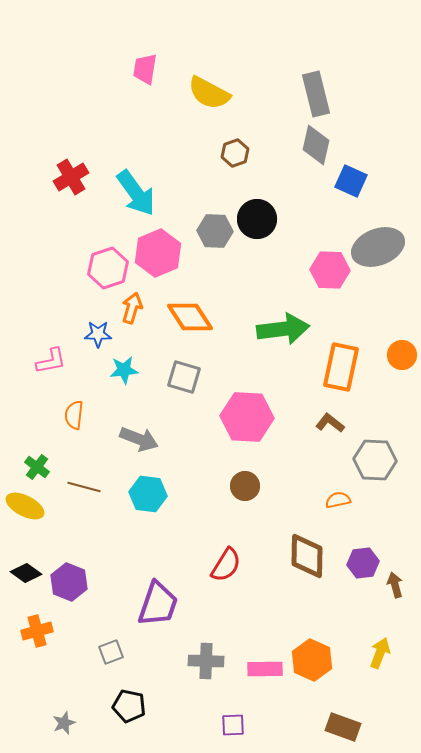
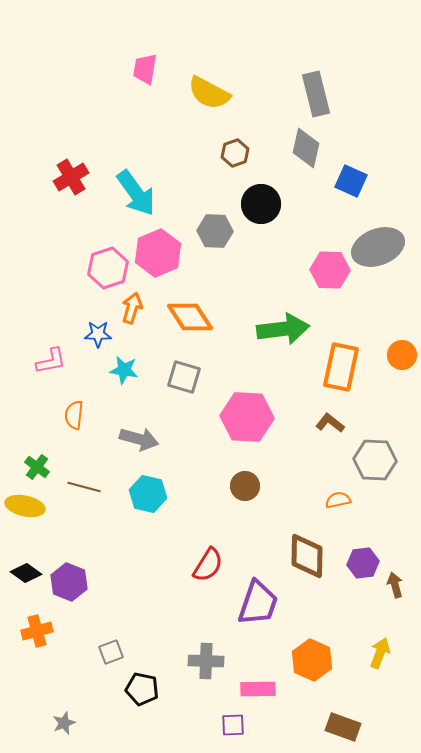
gray diamond at (316, 145): moved 10 px left, 3 px down
black circle at (257, 219): moved 4 px right, 15 px up
cyan star at (124, 370): rotated 16 degrees clockwise
gray arrow at (139, 439): rotated 6 degrees counterclockwise
cyan hexagon at (148, 494): rotated 6 degrees clockwise
yellow ellipse at (25, 506): rotated 15 degrees counterclockwise
red semicircle at (226, 565): moved 18 px left
purple trapezoid at (158, 604): moved 100 px right, 1 px up
pink rectangle at (265, 669): moved 7 px left, 20 px down
black pentagon at (129, 706): moved 13 px right, 17 px up
